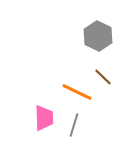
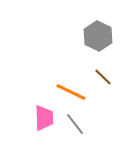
orange line: moved 6 px left
gray line: moved 1 px right, 1 px up; rotated 55 degrees counterclockwise
